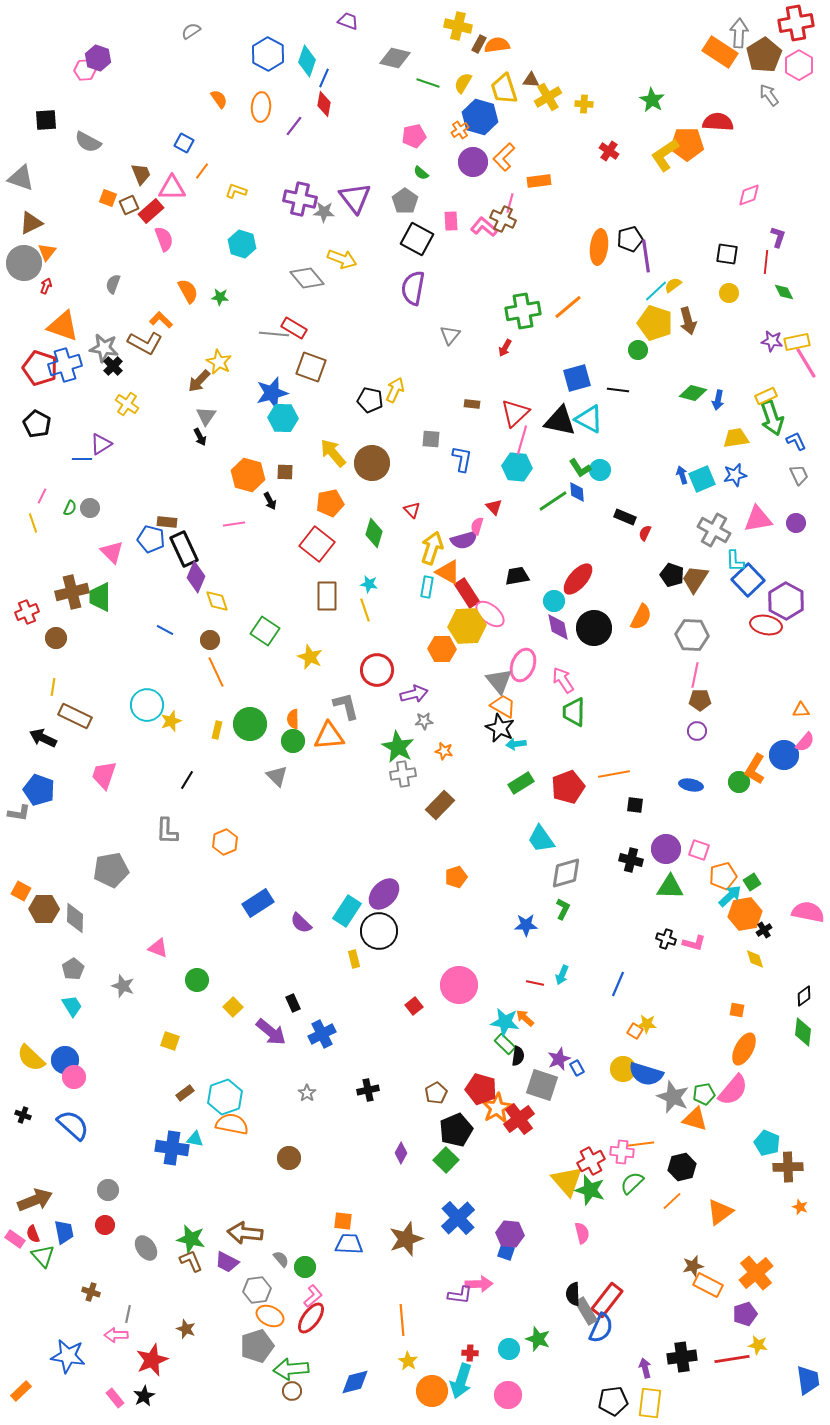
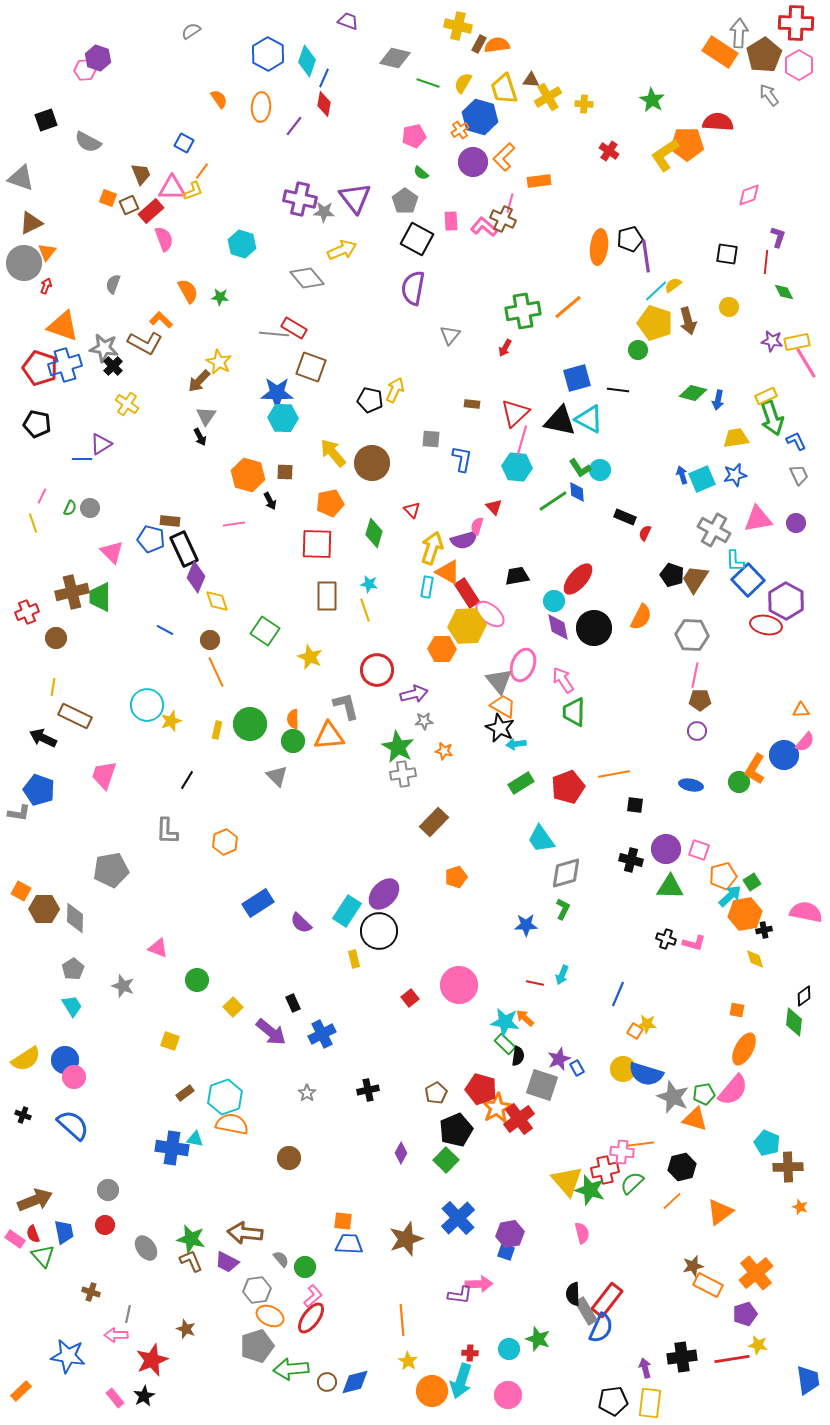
red cross at (796, 23): rotated 12 degrees clockwise
black square at (46, 120): rotated 15 degrees counterclockwise
yellow L-shape at (236, 191): moved 43 px left; rotated 140 degrees clockwise
yellow arrow at (342, 259): moved 9 px up; rotated 44 degrees counterclockwise
yellow circle at (729, 293): moved 14 px down
blue star at (272, 393): moved 5 px right; rotated 16 degrees clockwise
black pentagon at (37, 424): rotated 16 degrees counterclockwise
brown rectangle at (167, 522): moved 3 px right, 1 px up
red square at (317, 544): rotated 36 degrees counterclockwise
brown rectangle at (440, 805): moved 6 px left, 17 px down
pink semicircle at (808, 912): moved 2 px left
black cross at (764, 930): rotated 21 degrees clockwise
blue line at (618, 984): moved 10 px down
red square at (414, 1006): moved 4 px left, 8 px up
green diamond at (803, 1032): moved 9 px left, 10 px up
yellow semicircle at (31, 1058): moved 5 px left, 1 px down; rotated 76 degrees counterclockwise
red cross at (591, 1161): moved 14 px right, 9 px down; rotated 16 degrees clockwise
purple hexagon at (510, 1234): rotated 16 degrees counterclockwise
brown circle at (292, 1391): moved 35 px right, 9 px up
